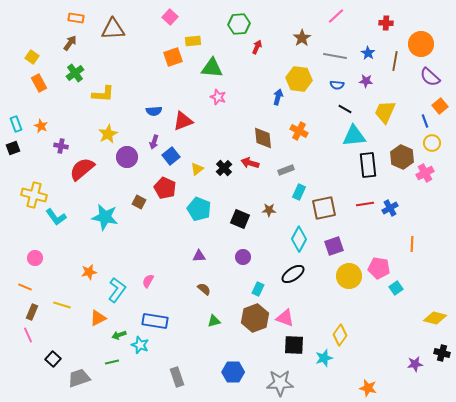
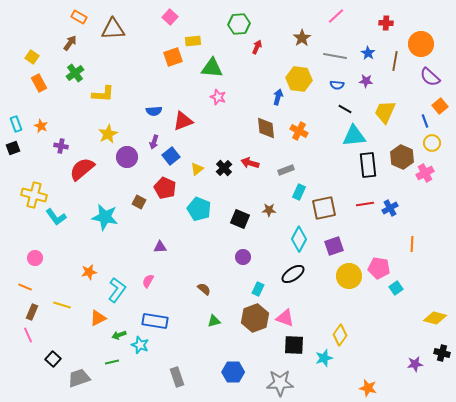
orange rectangle at (76, 18): moved 3 px right, 1 px up; rotated 21 degrees clockwise
brown diamond at (263, 138): moved 3 px right, 10 px up
purple triangle at (199, 256): moved 39 px left, 9 px up
